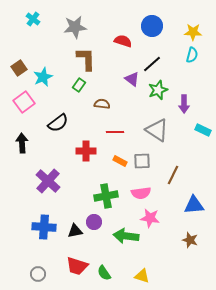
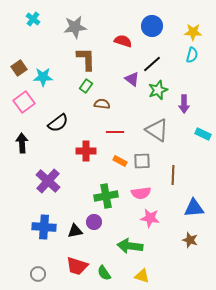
cyan star: rotated 24 degrees clockwise
green rectangle: moved 7 px right, 1 px down
cyan rectangle: moved 4 px down
brown line: rotated 24 degrees counterclockwise
blue triangle: moved 3 px down
green arrow: moved 4 px right, 10 px down
